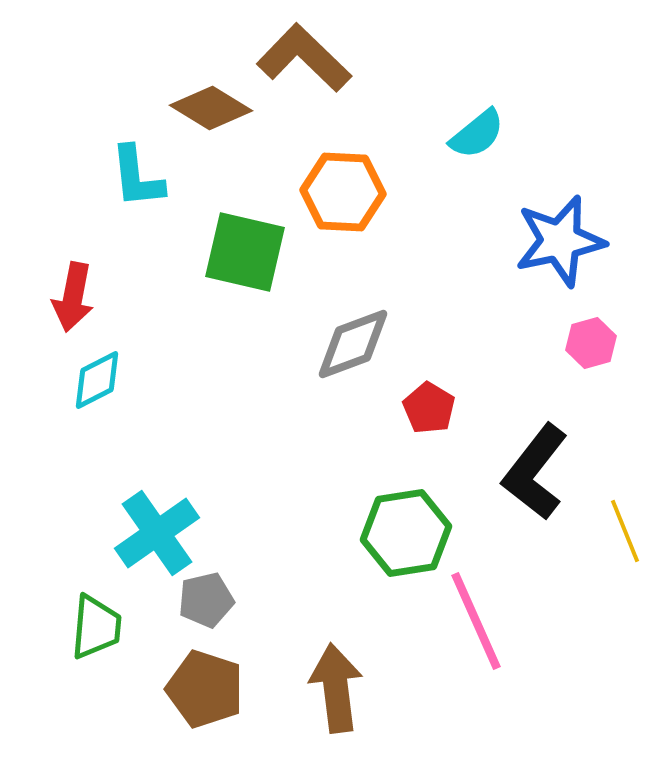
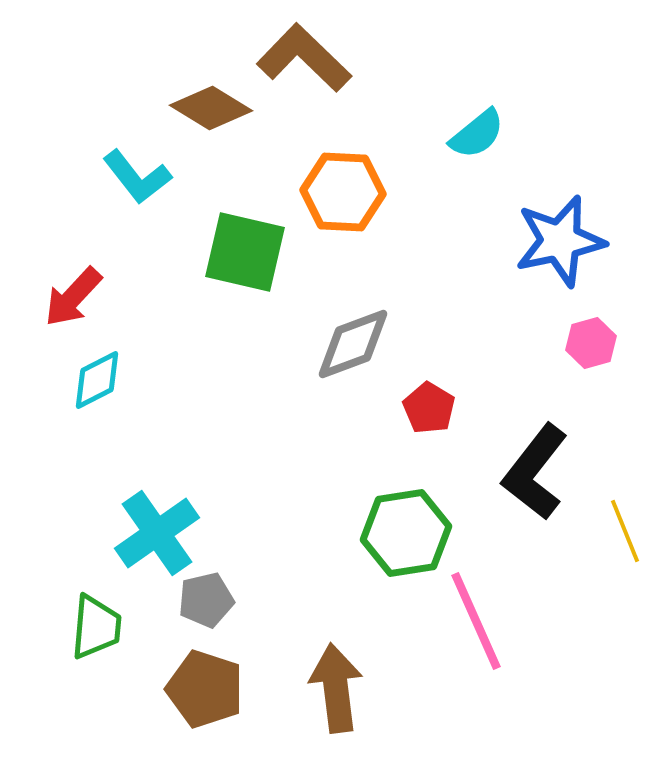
cyan L-shape: rotated 32 degrees counterclockwise
red arrow: rotated 32 degrees clockwise
